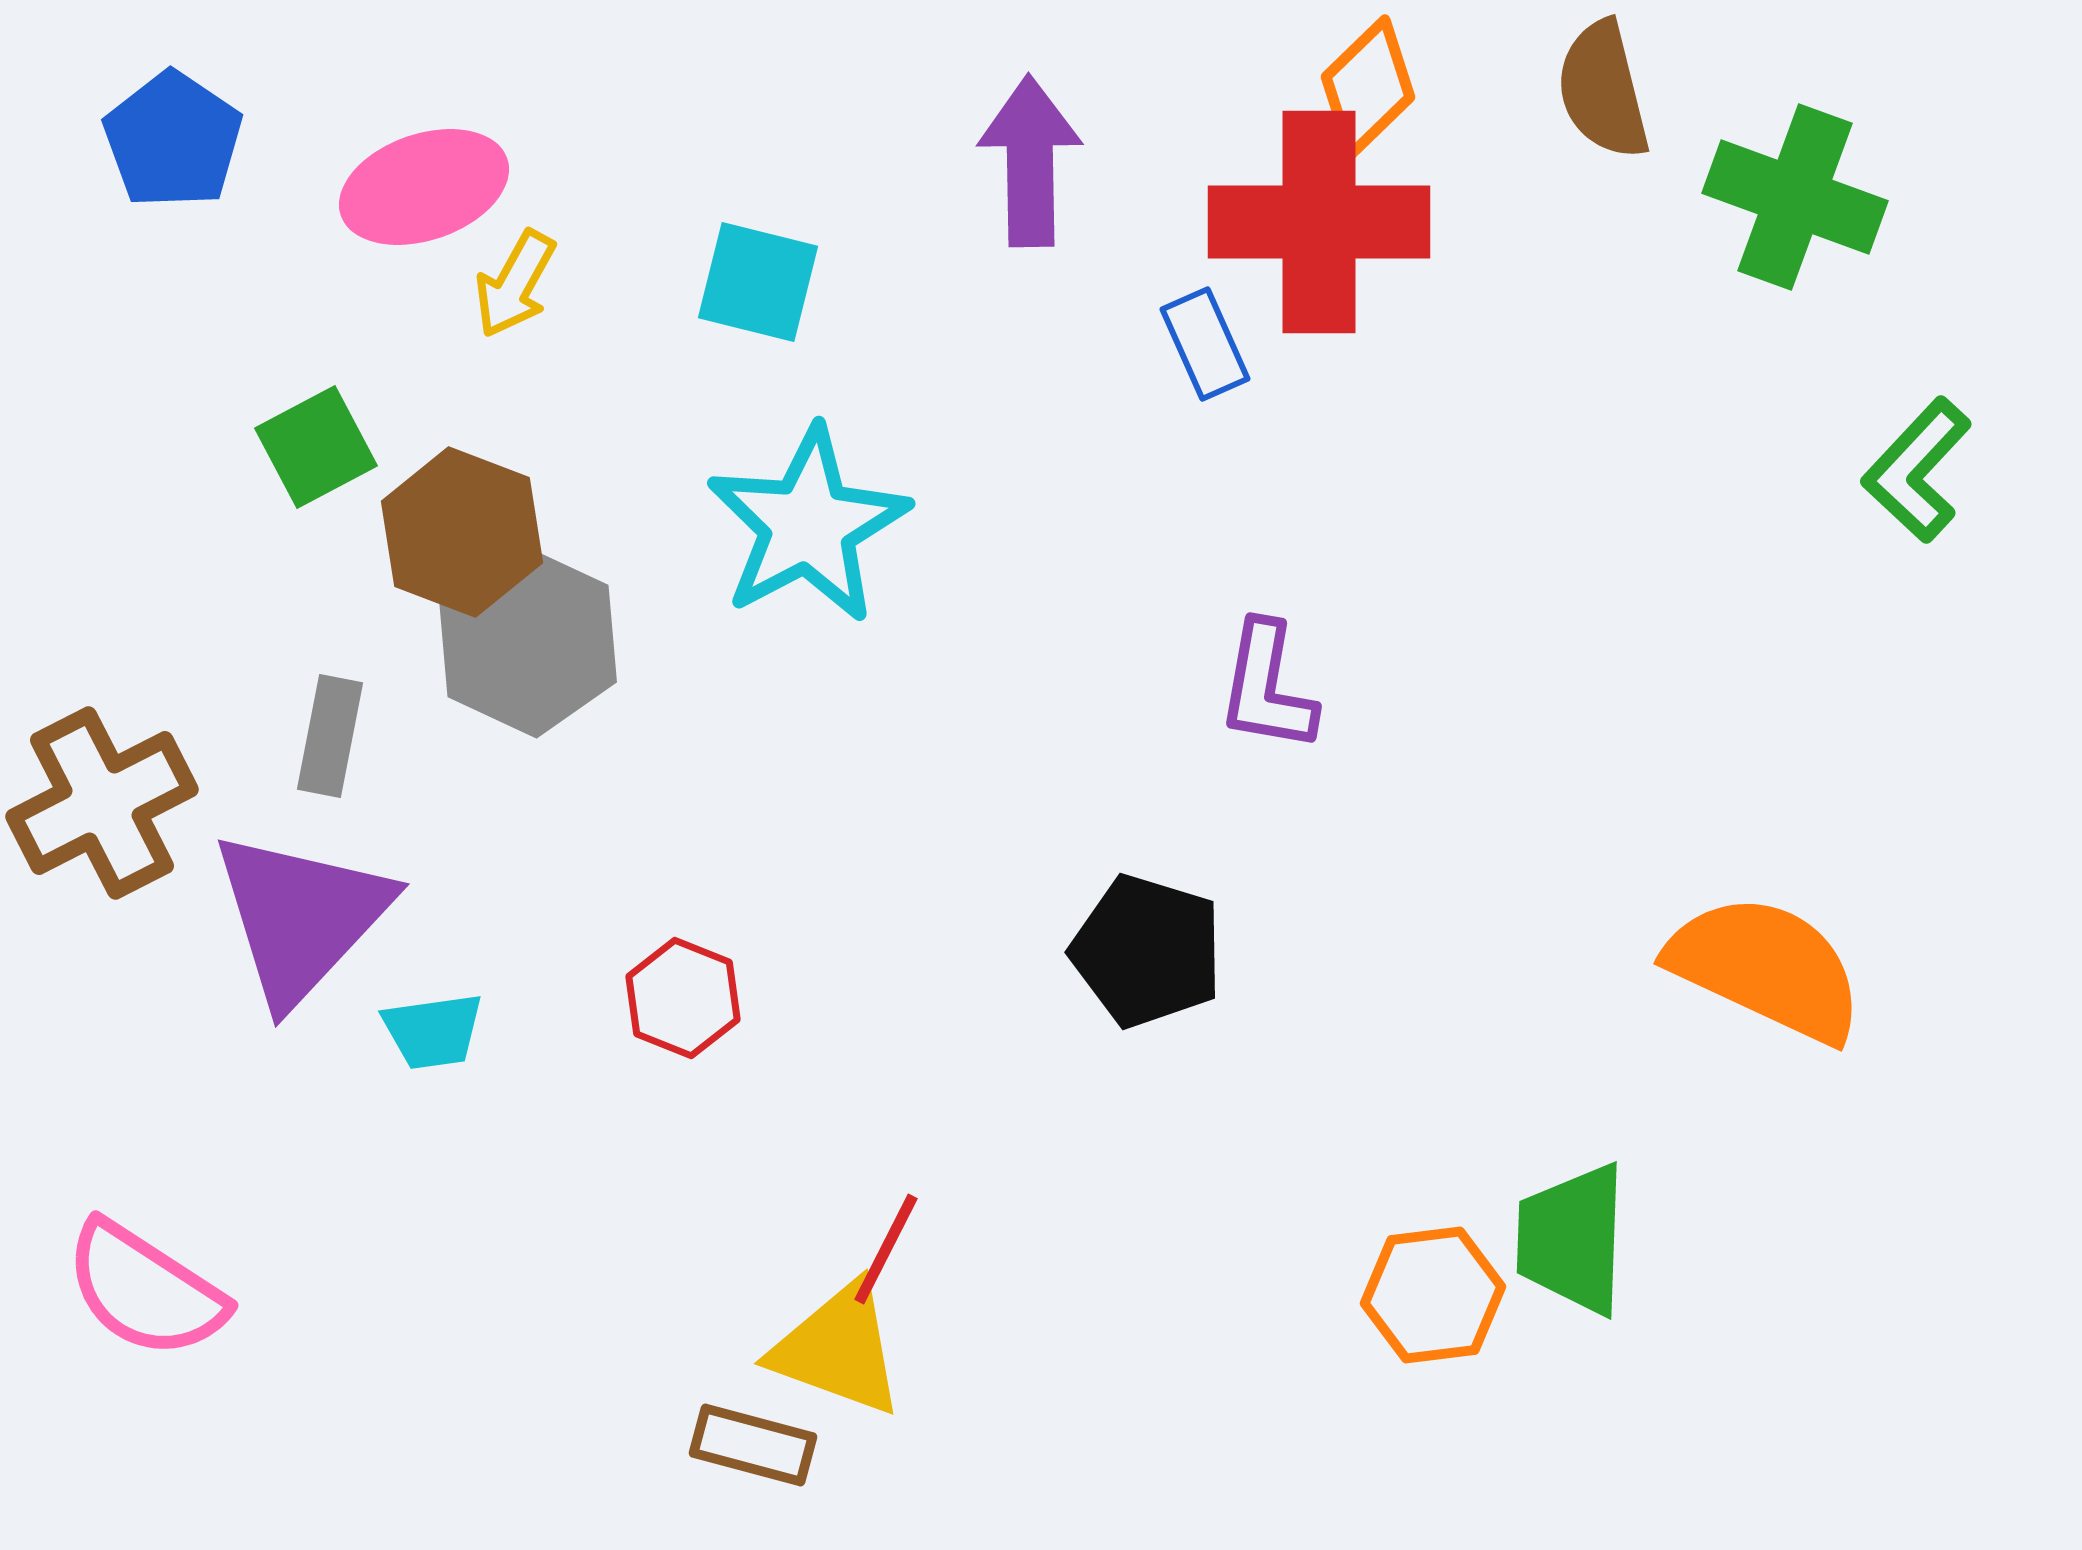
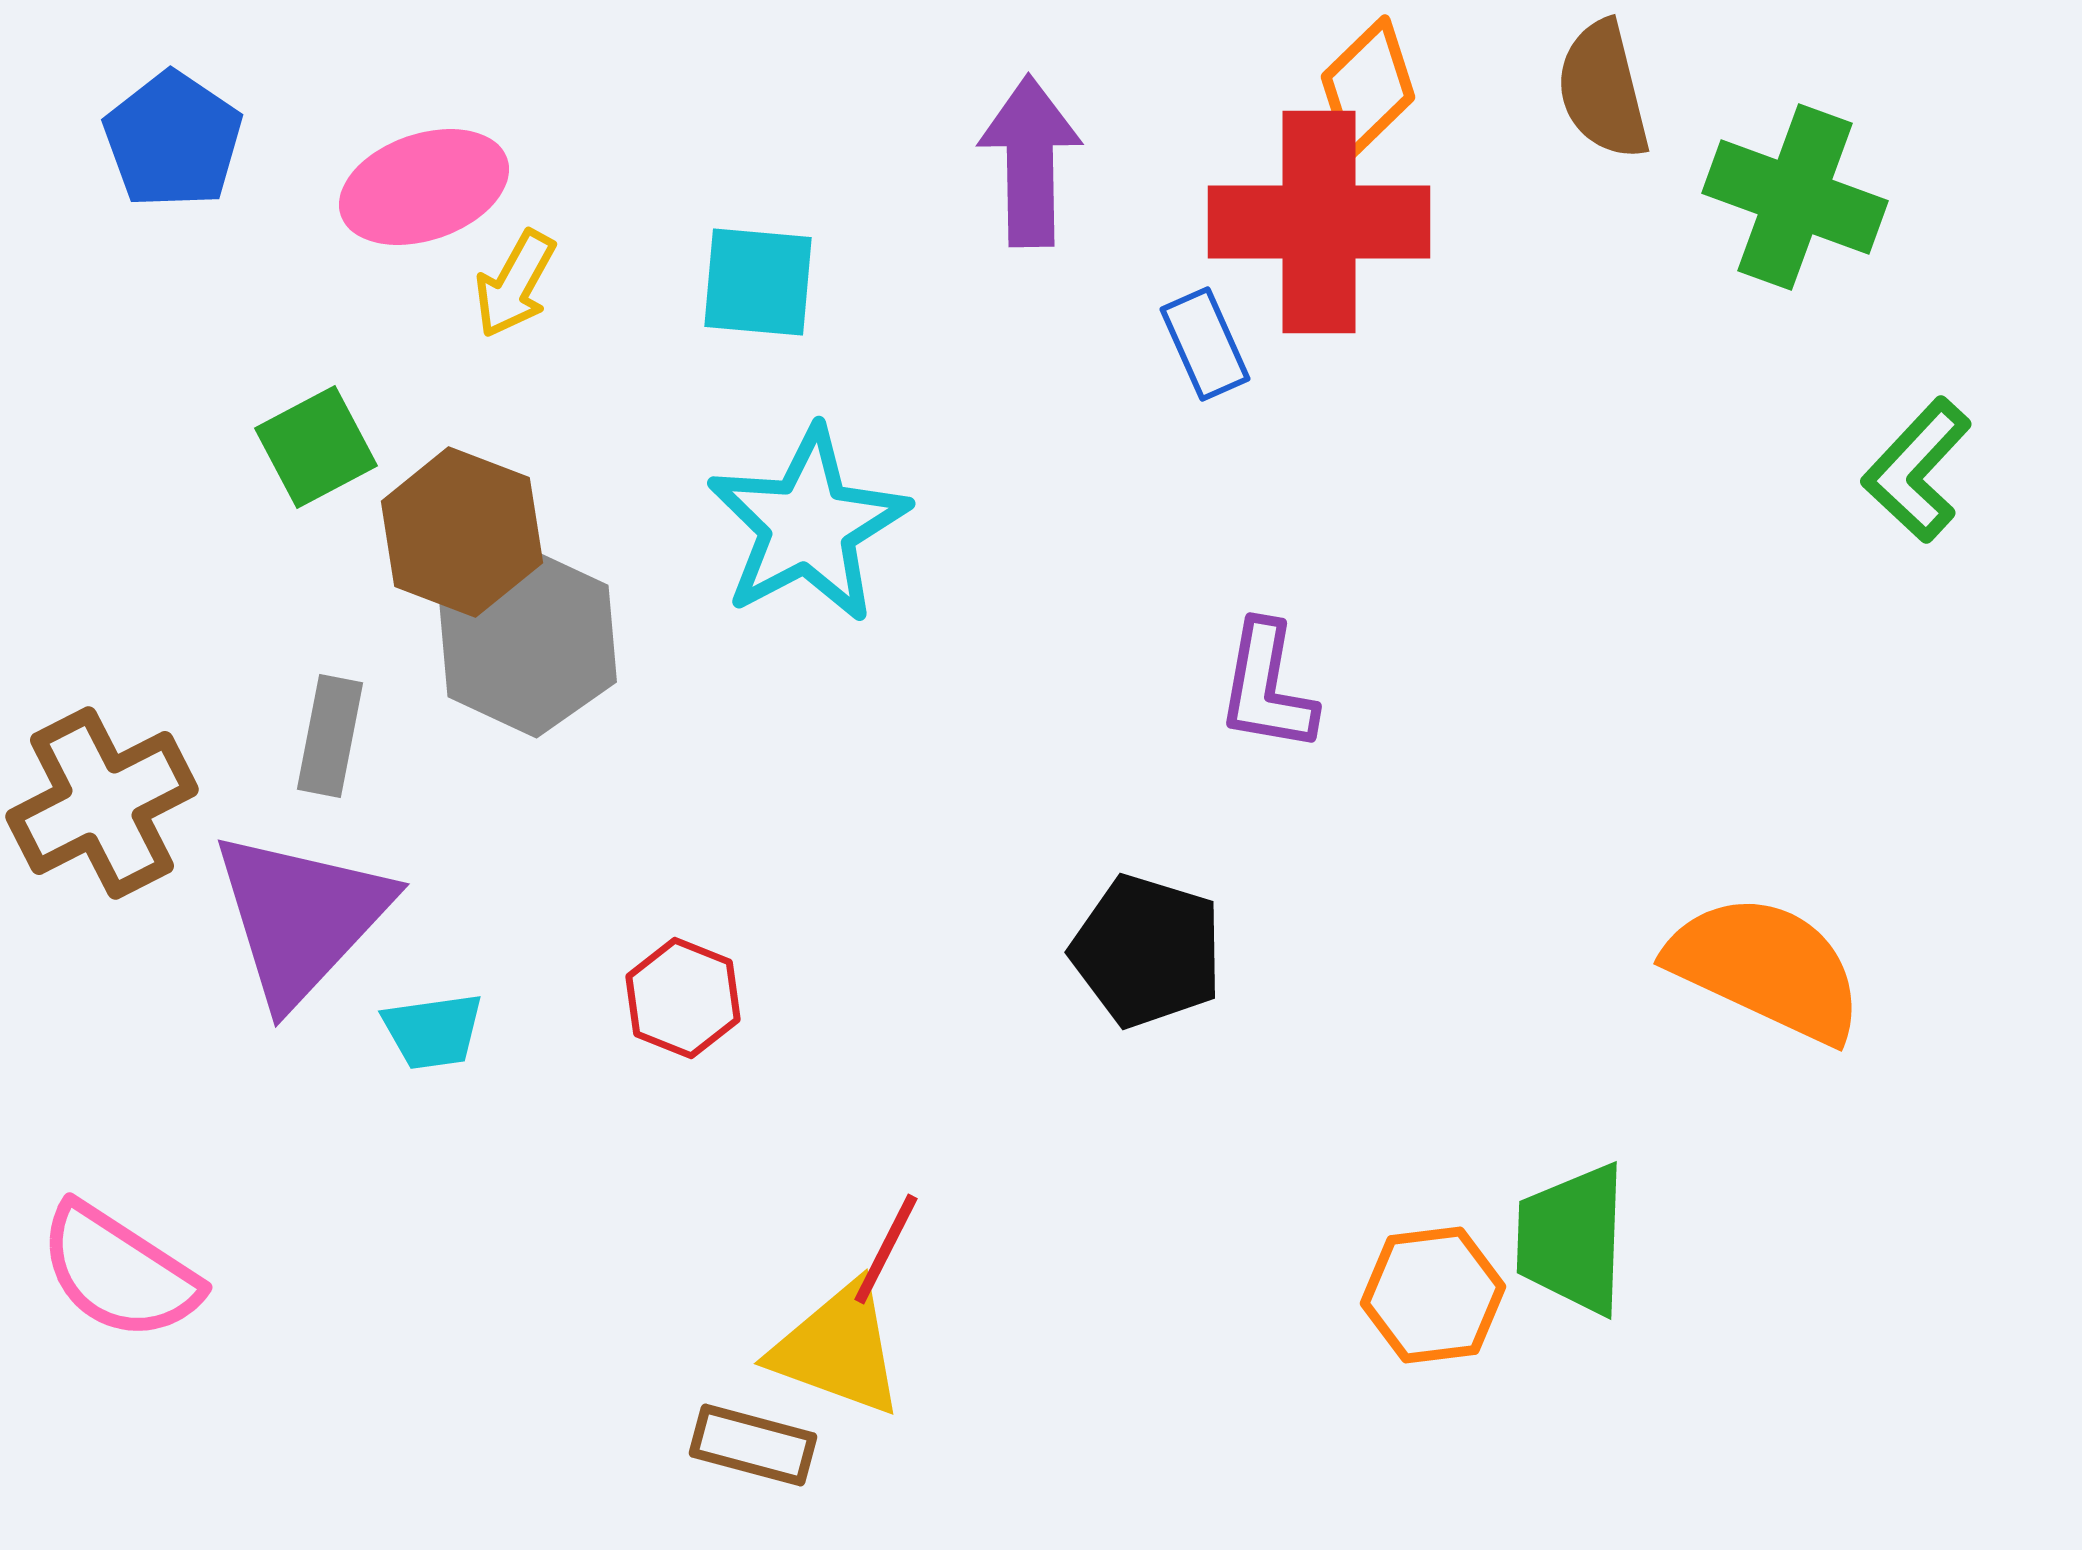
cyan square: rotated 9 degrees counterclockwise
pink semicircle: moved 26 px left, 18 px up
